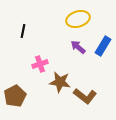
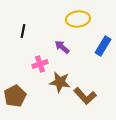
yellow ellipse: rotated 10 degrees clockwise
purple arrow: moved 16 px left
brown L-shape: rotated 10 degrees clockwise
